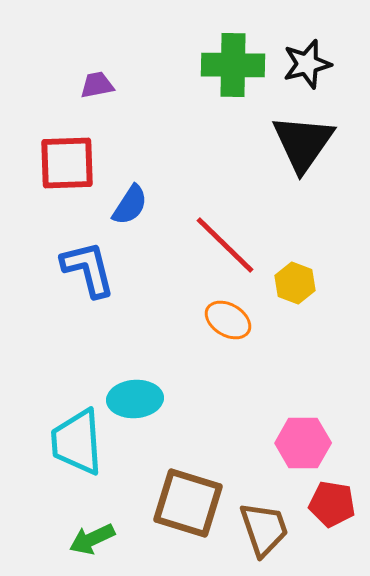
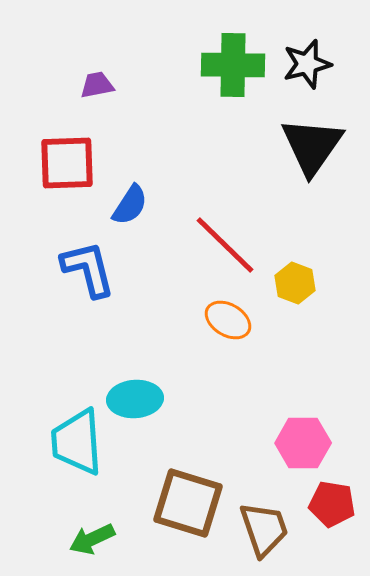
black triangle: moved 9 px right, 3 px down
